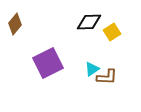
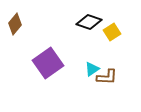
black diamond: rotated 20 degrees clockwise
purple square: rotated 8 degrees counterclockwise
